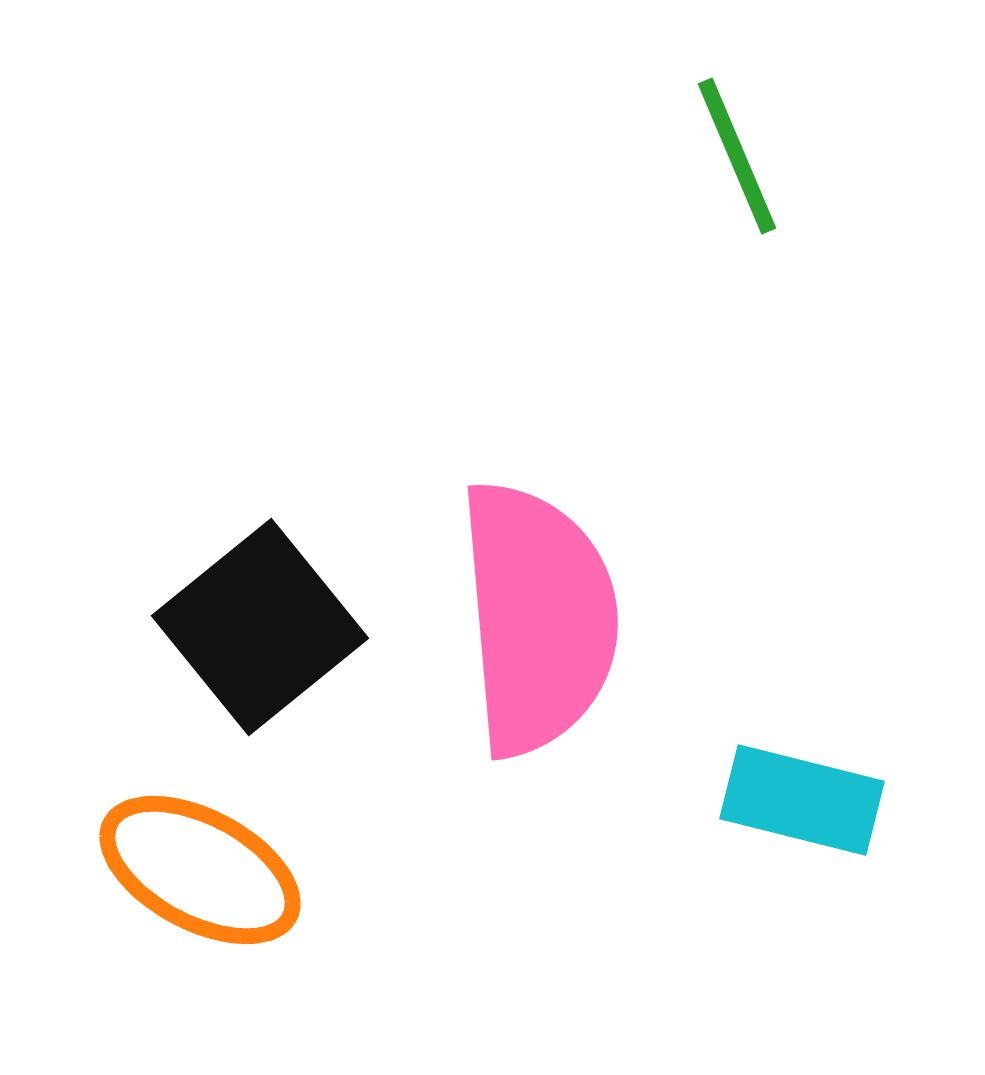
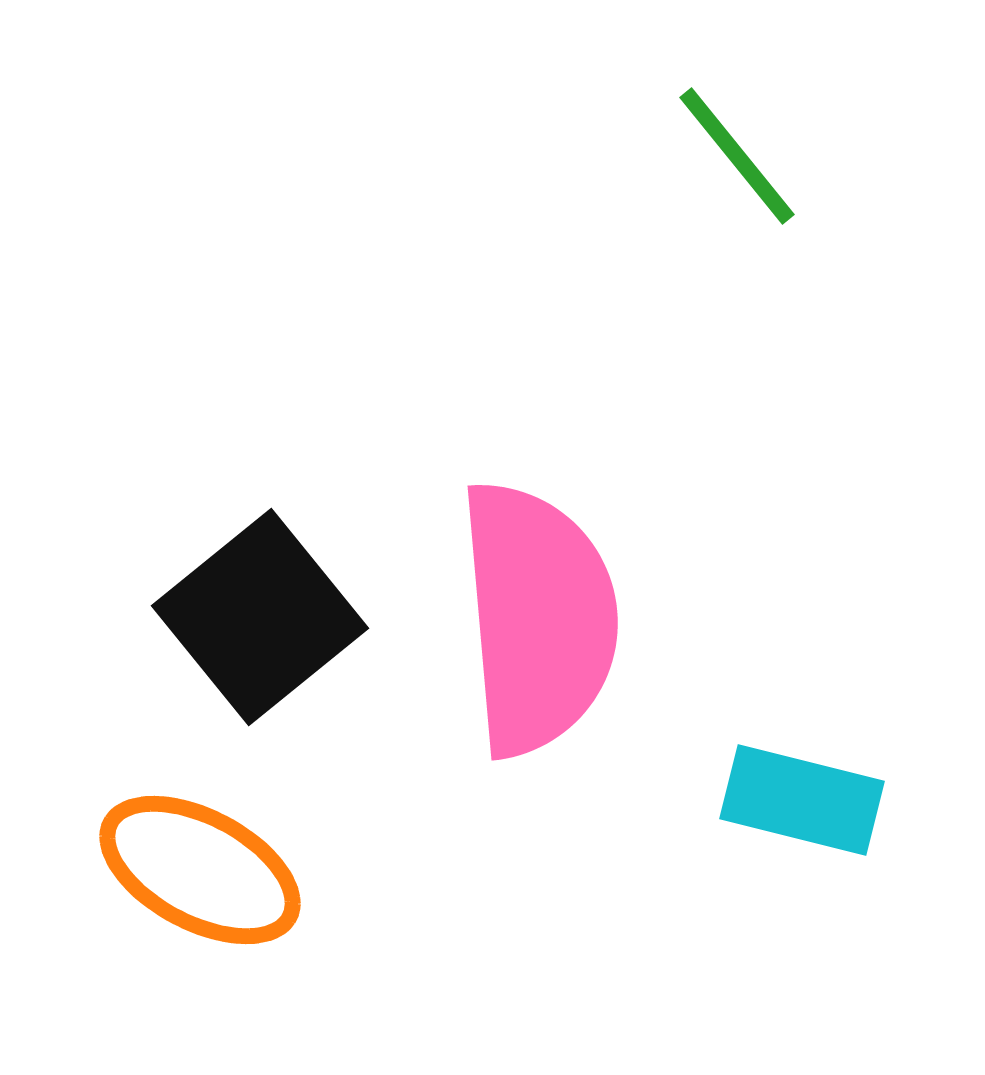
green line: rotated 16 degrees counterclockwise
black square: moved 10 px up
